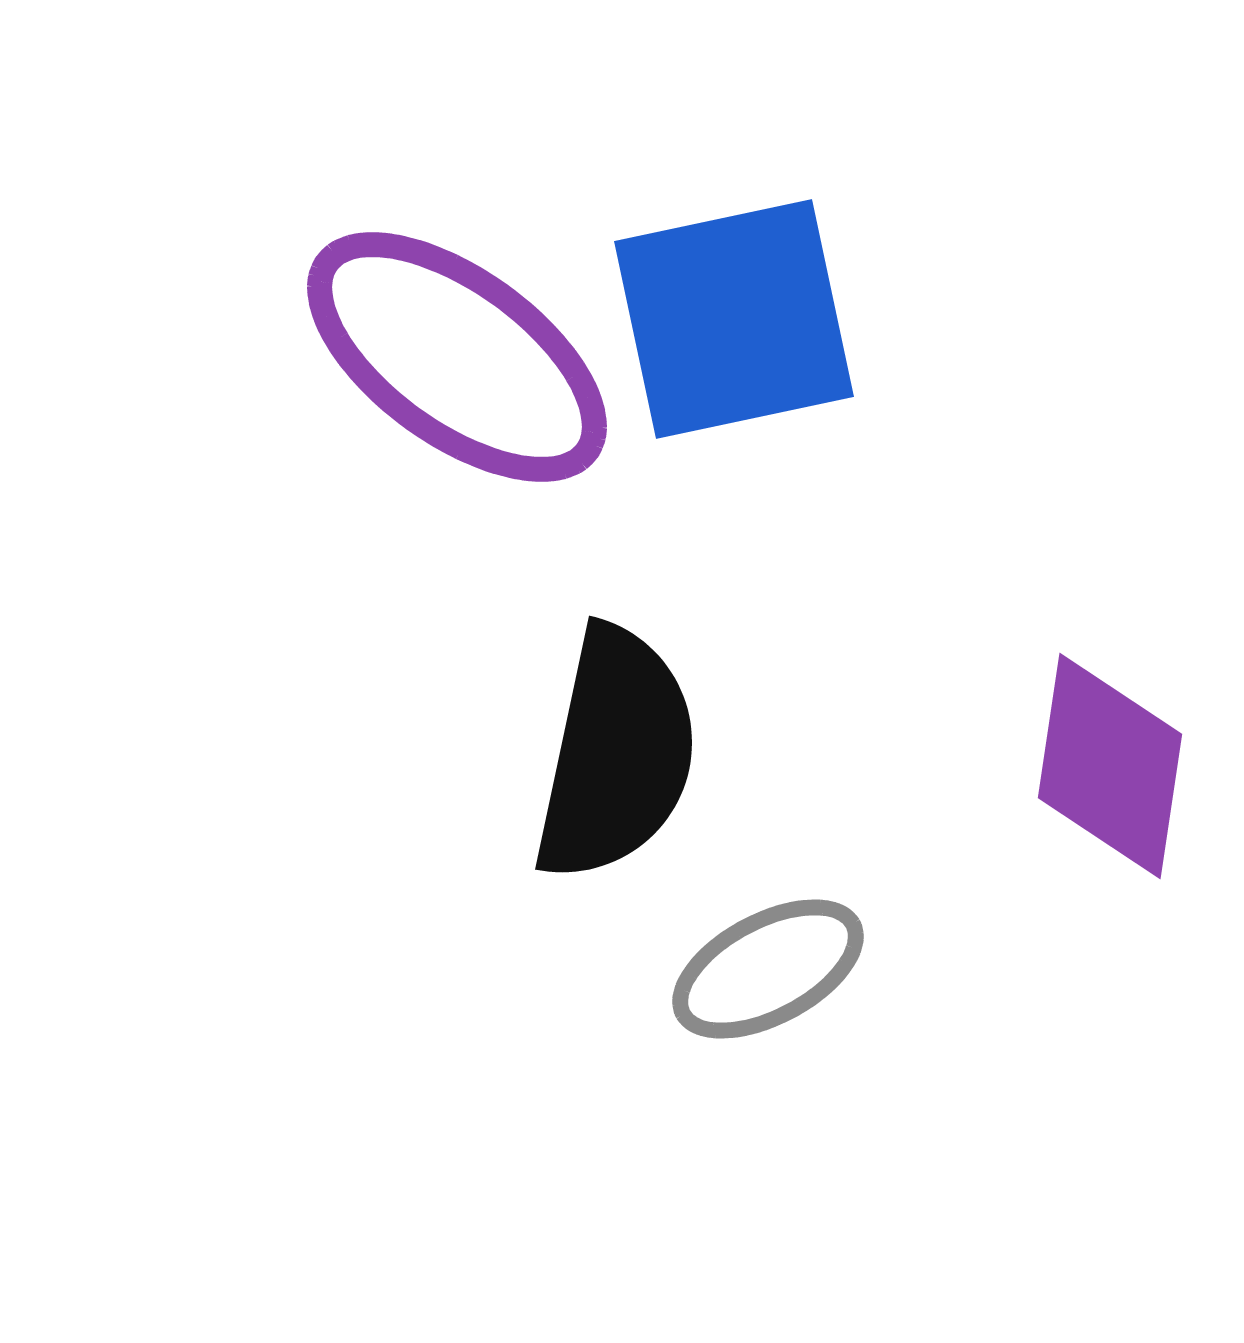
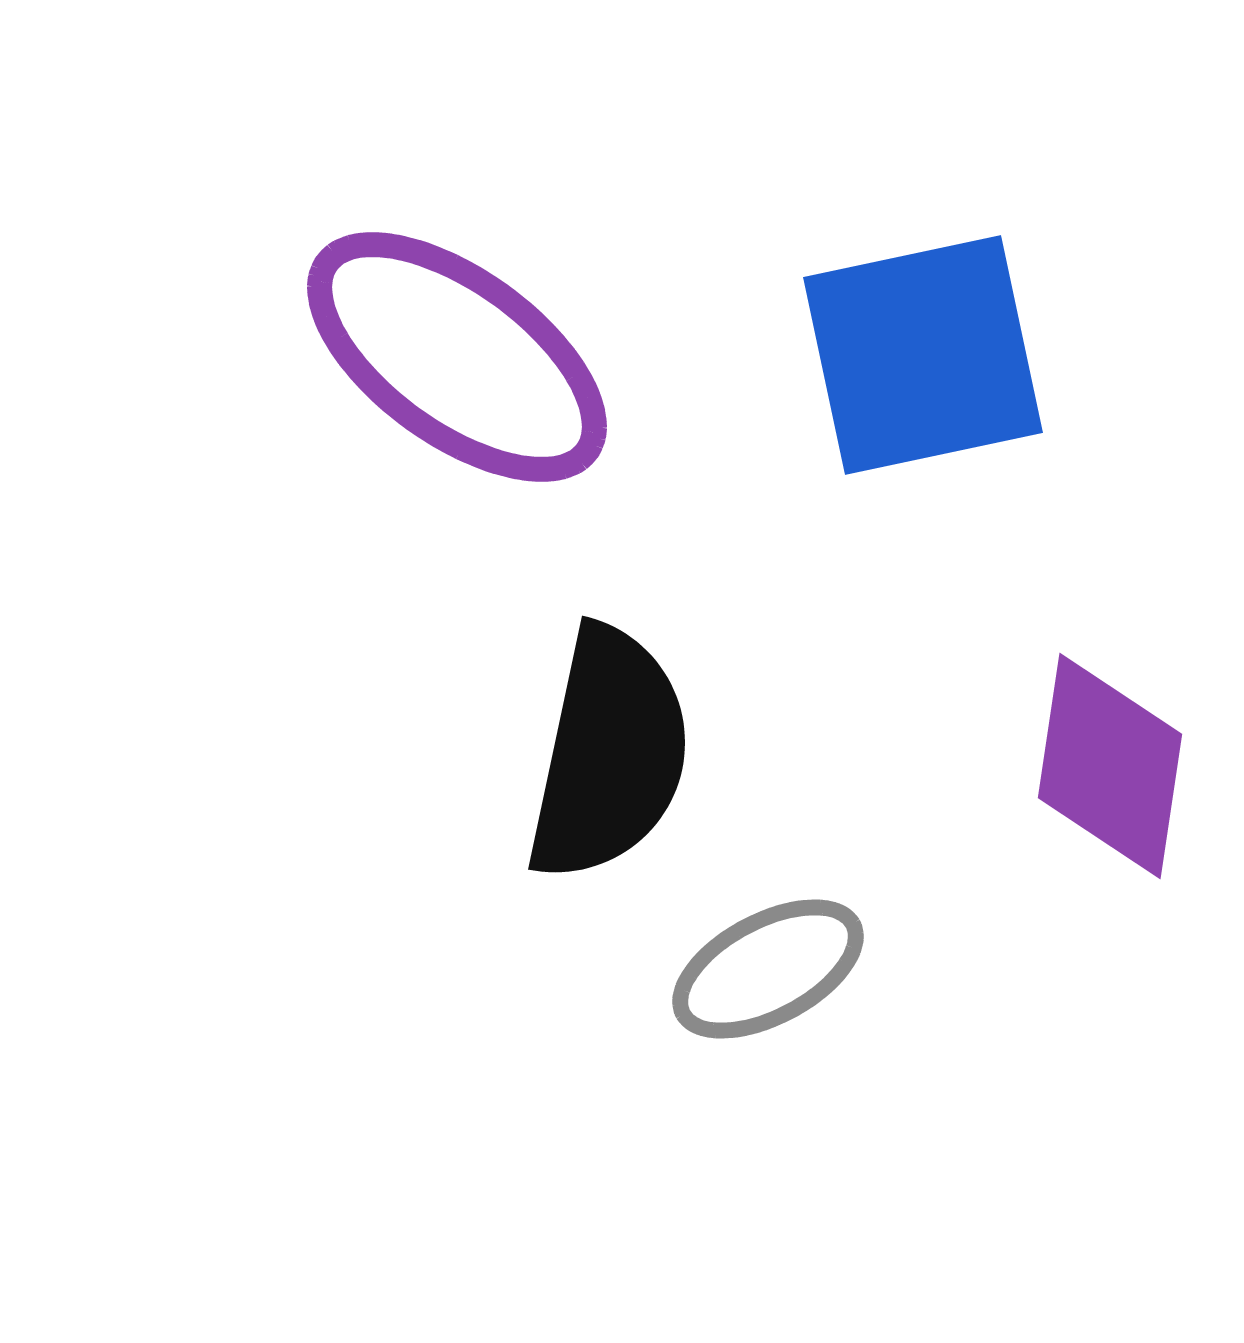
blue square: moved 189 px right, 36 px down
black semicircle: moved 7 px left
